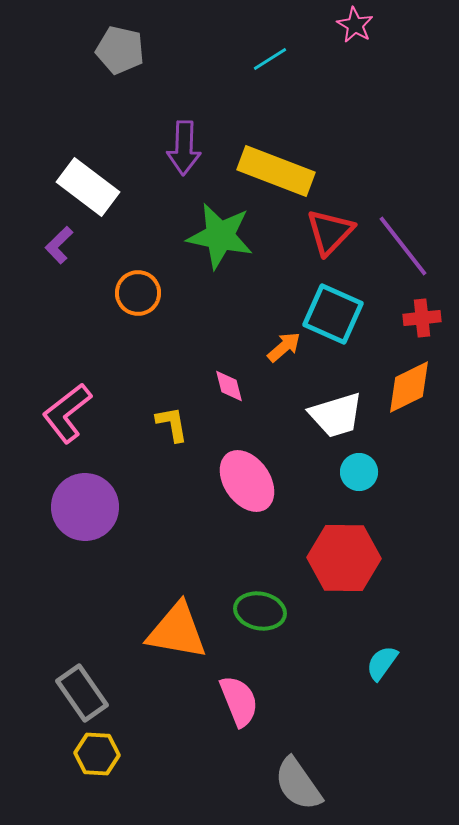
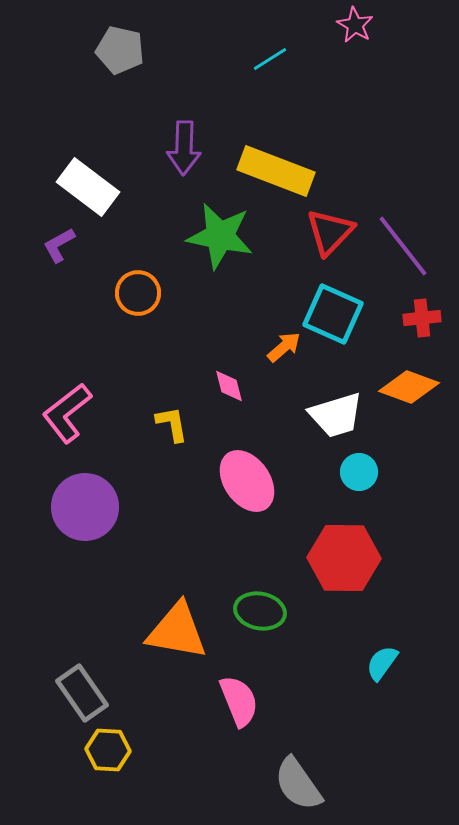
purple L-shape: rotated 15 degrees clockwise
orange diamond: rotated 46 degrees clockwise
yellow hexagon: moved 11 px right, 4 px up
